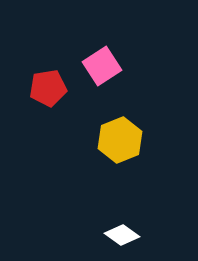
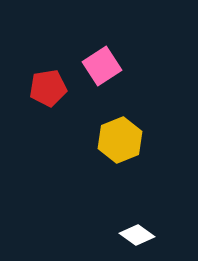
white diamond: moved 15 px right
